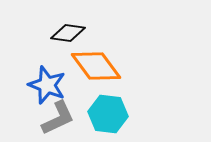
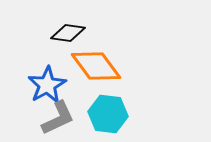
blue star: rotated 21 degrees clockwise
